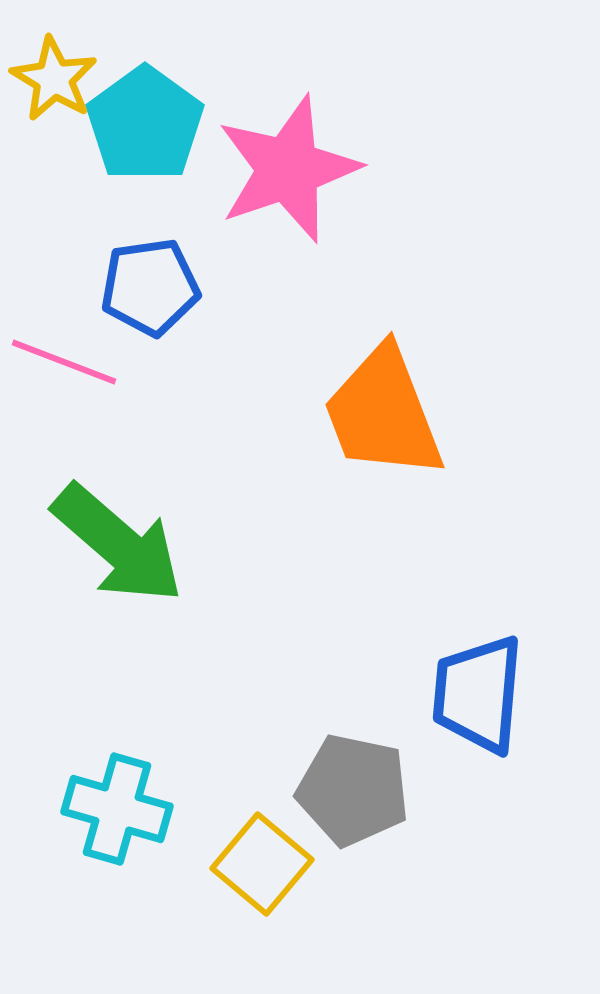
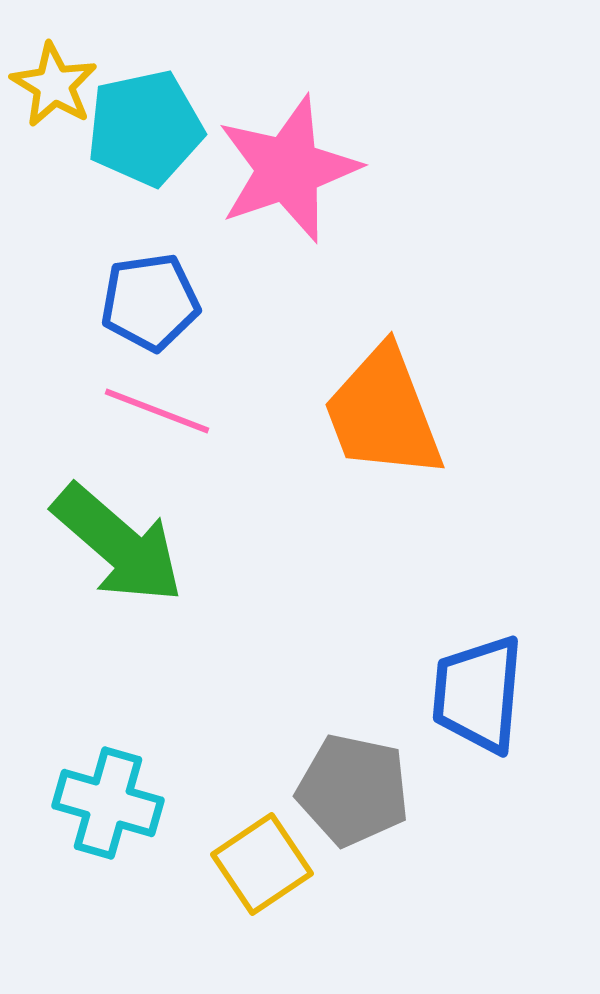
yellow star: moved 6 px down
cyan pentagon: moved 4 px down; rotated 24 degrees clockwise
blue pentagon: moved 15 px down
pink line: moved 93 px right, 49 px down
cyan cross: moved 9 px left, 6 px up
yellow square: rotated 16 degrees clockwise
